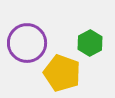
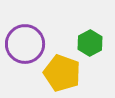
purple circle: moved 2 px left, 1 px down
